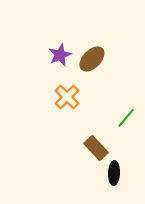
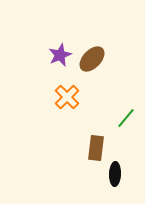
brown rectangle: rotated 50 degrees clockwise
black ellipse: moved 1 px right, 1 px down
